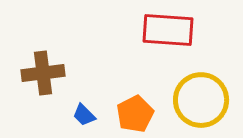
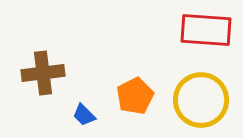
red rectangle: moved 38 px right
orange pentagon: moved 18 px up
